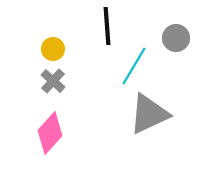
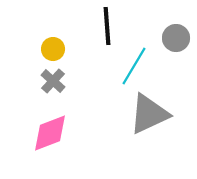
pink diamond: rotated 27 degrees clockwise
